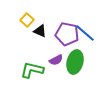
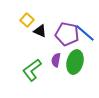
purple semicircle: rotated 128 degrees clockwise
green L-shape: rotated 50 degrees counterclockwise
